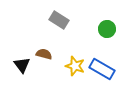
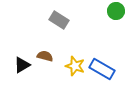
green circle: moved 9 px right, 18 px up
brown semicircle: moved 1 px right, 2 px down
black triangle: rotated 36 degrees clockwise
